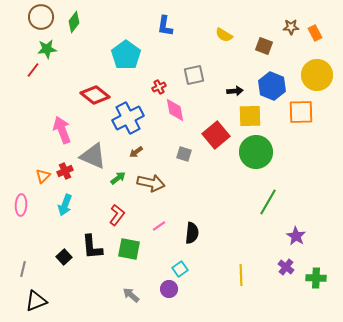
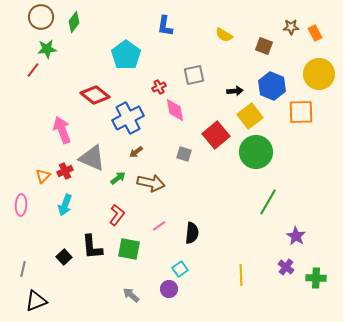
yellow circle at (317, 75): moved 2 px right, 1 px up
yellow square at (250, 116): rotated 35 degrees counterclockwise
gray triangle at (93, 156): moved 1 px left, 2 px down
